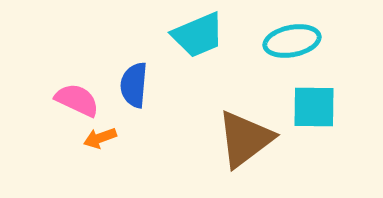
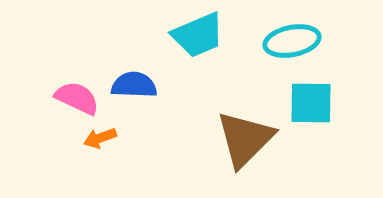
blue semicircle: rotated 87 degrees clockwise
pink semicircle: moved 2 px up
cyan square: moved 3 px left, 4 px up
brown triangle: rotated 8 degrees counterclockwise
